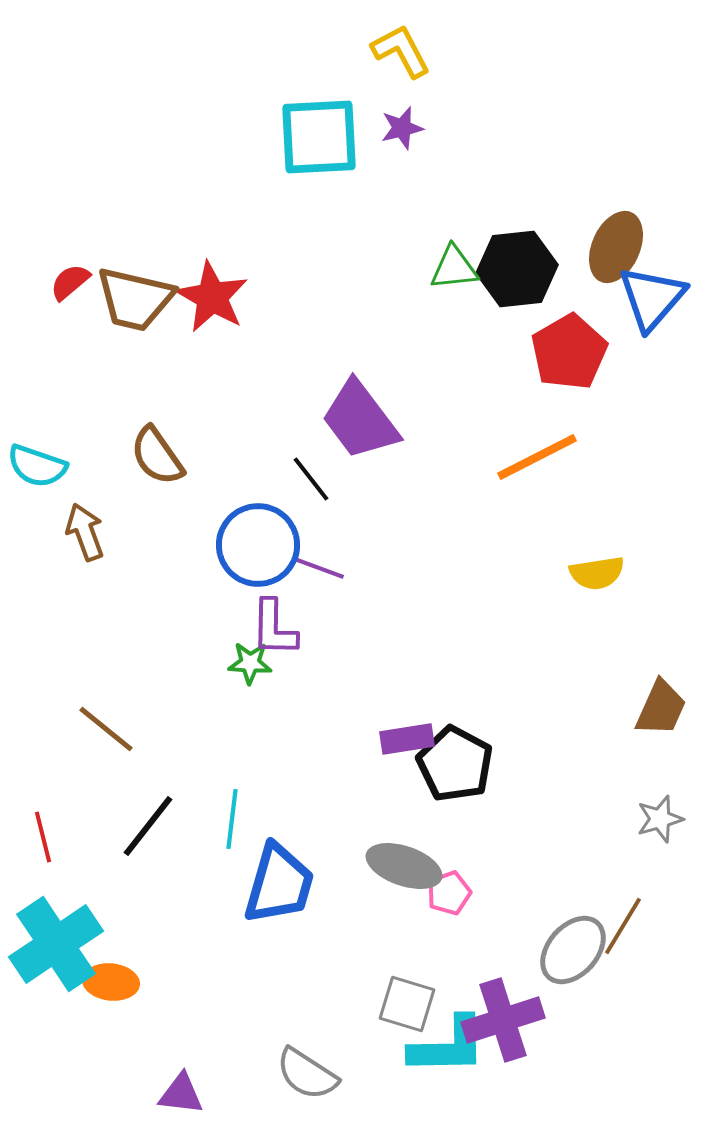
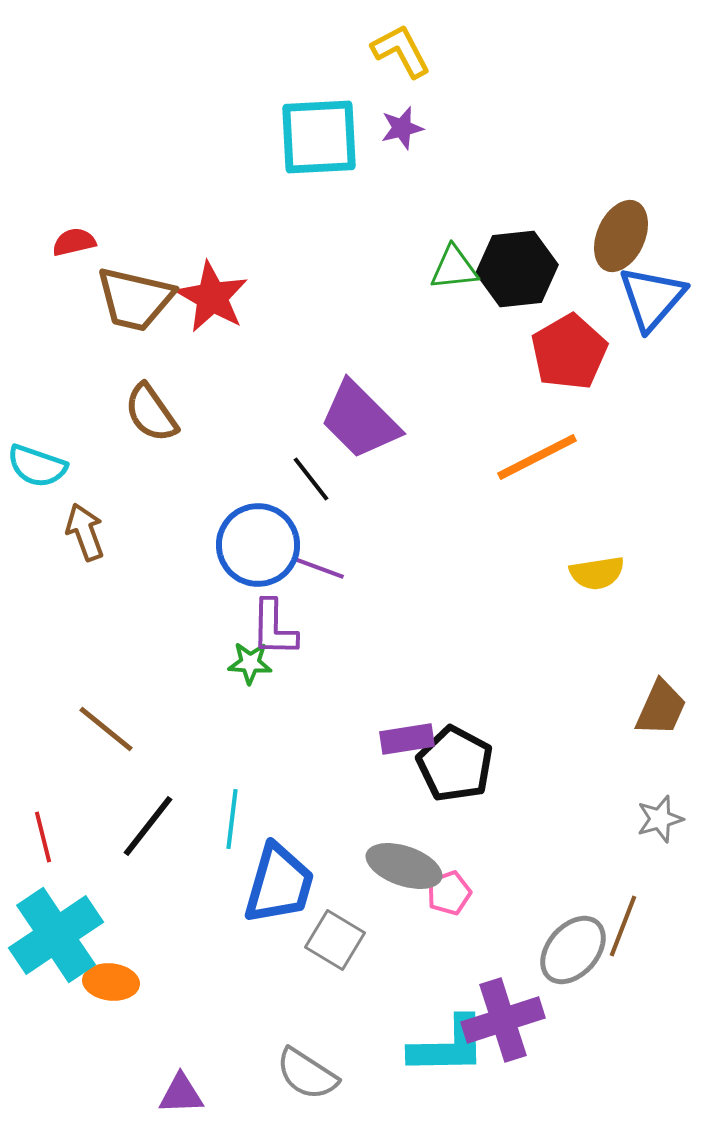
brown ellipse at (616, 247): moved 5 px right, 11 px up
red semicircle at (70, 282): moved 4 px right, 40 px up; rotated 27 degrees clockwise
purple trapezoid at (360, 420): rotated 8 degrees counterclockwise
brown semicircle at (157, 456): moved 6 px left, 43 px up
brown line at (623, 926): rotated 10 degrees counterclockwise
cyan cross at (56, 944): moved 9 px up
gray square at (407, 1004): moved 72 px left, 64 px up; rotated 14 degrees clockwise
purple triangle at (181, 1094): rotated 9 degrees counterclockwise
